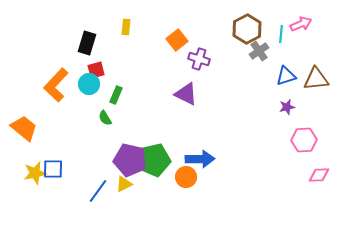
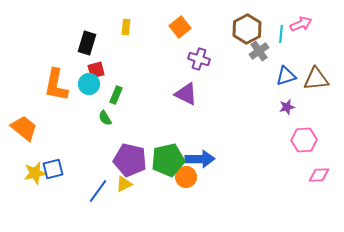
orange square: moved 3 px right, 13 px up
orange L-shape: rotated 32 degrees counterclockwise
green pentagon: moved 14 px right
blue square: rotated 15 degrees counterclockwise
